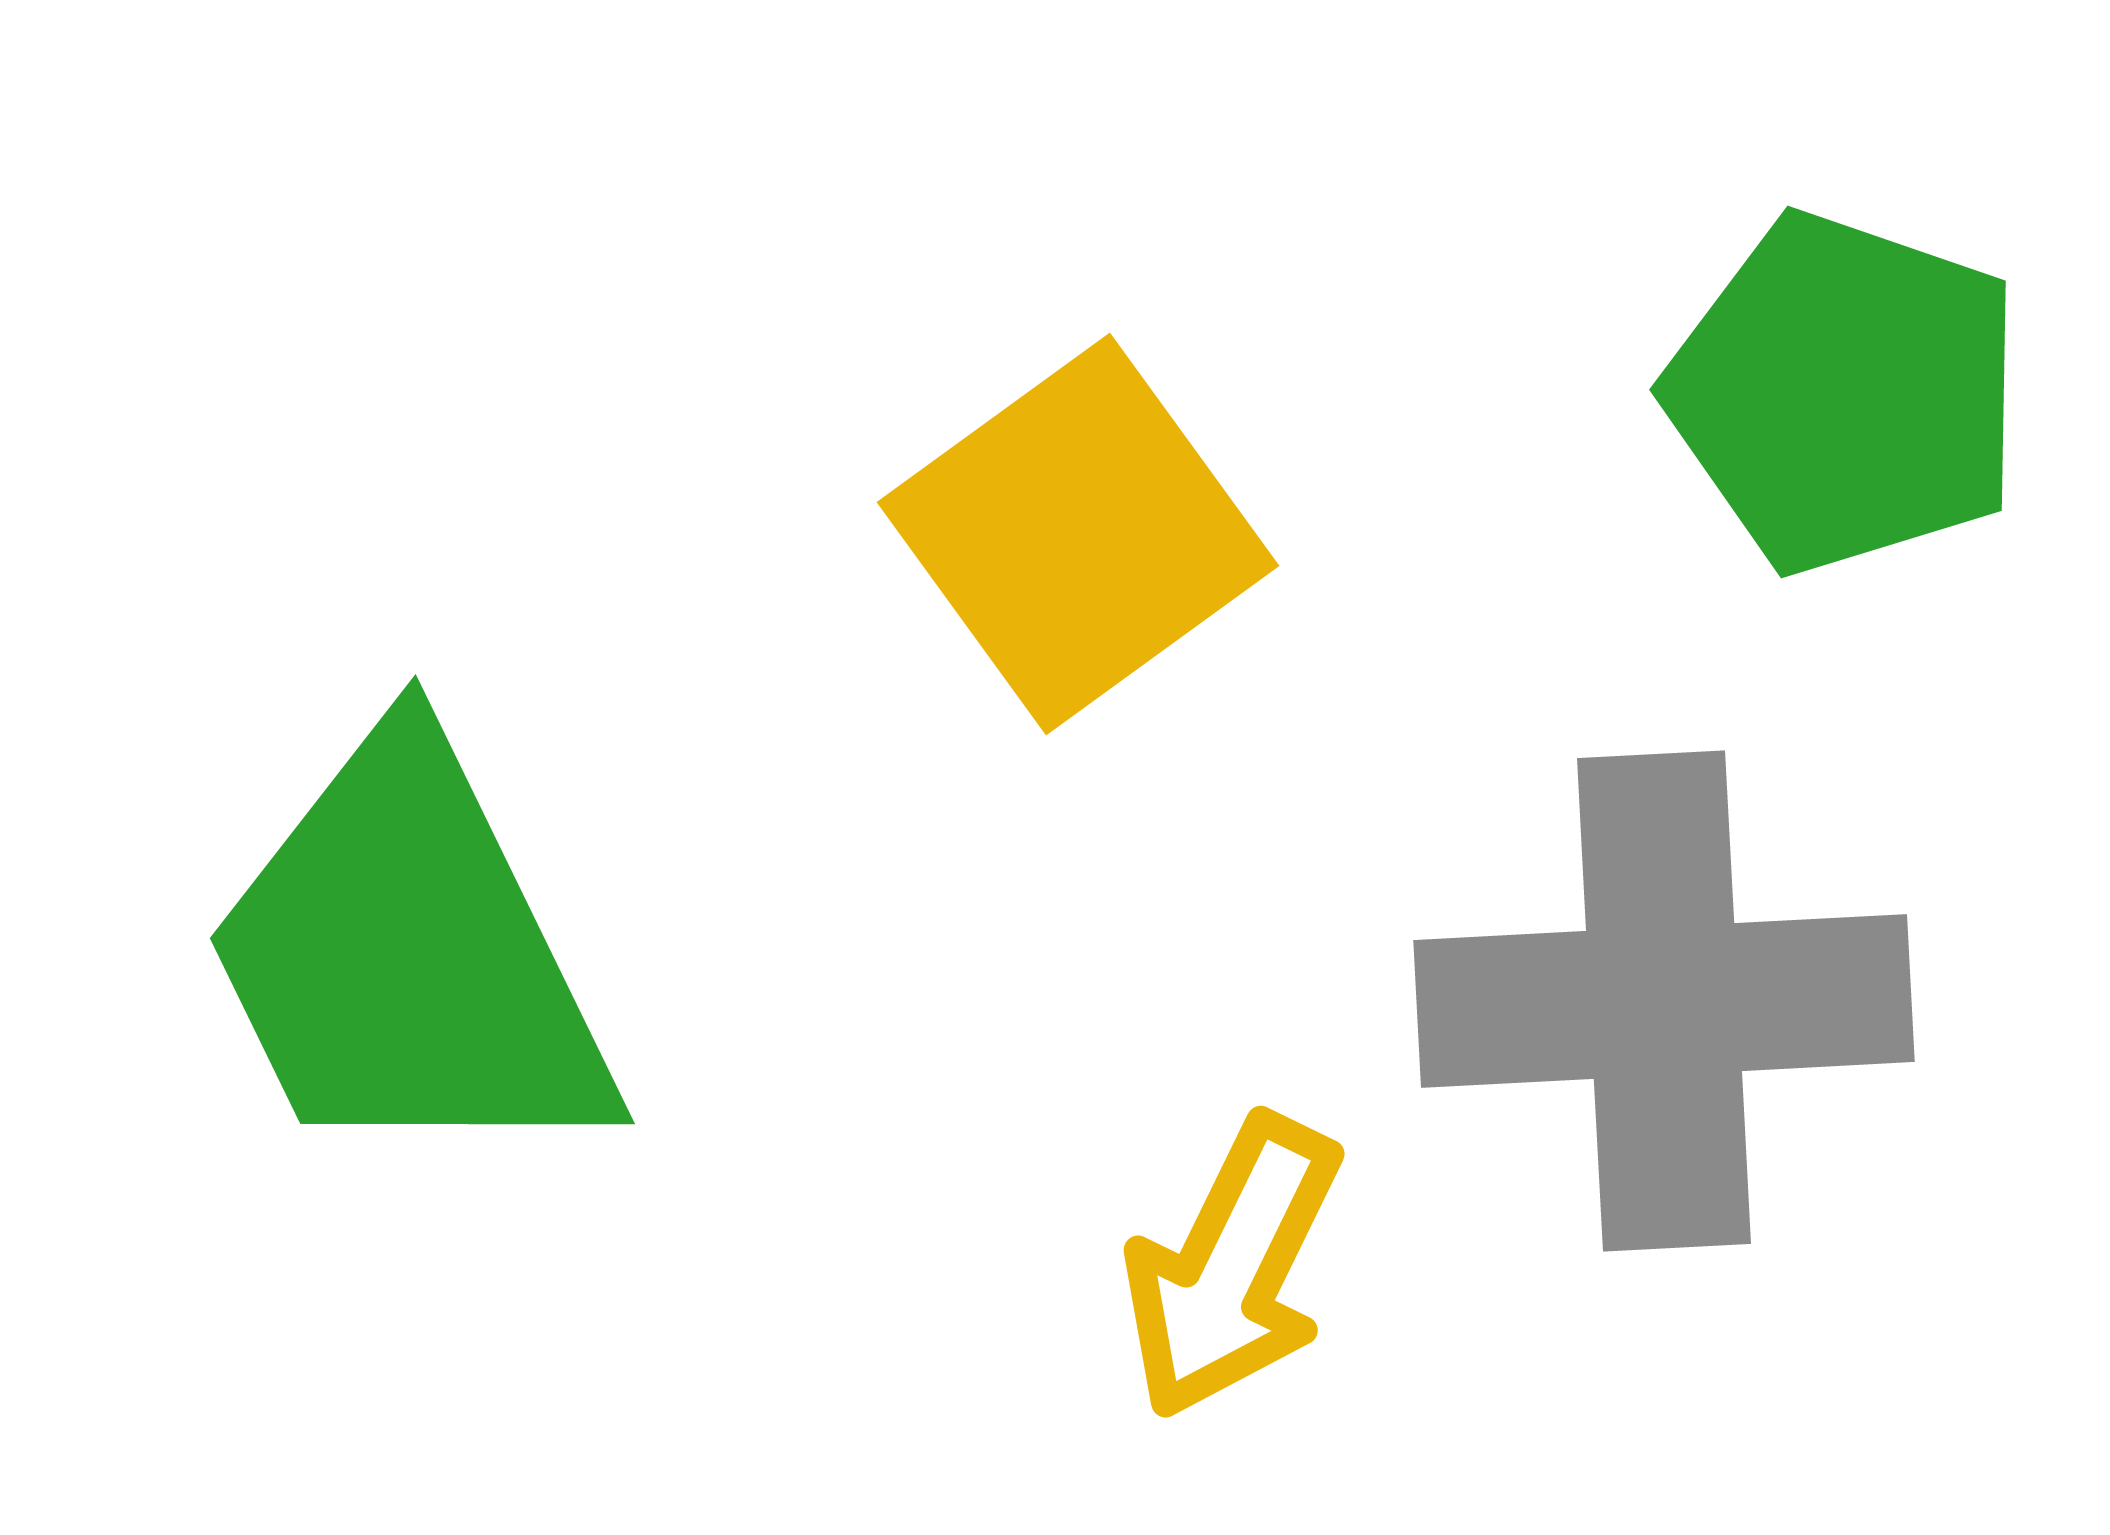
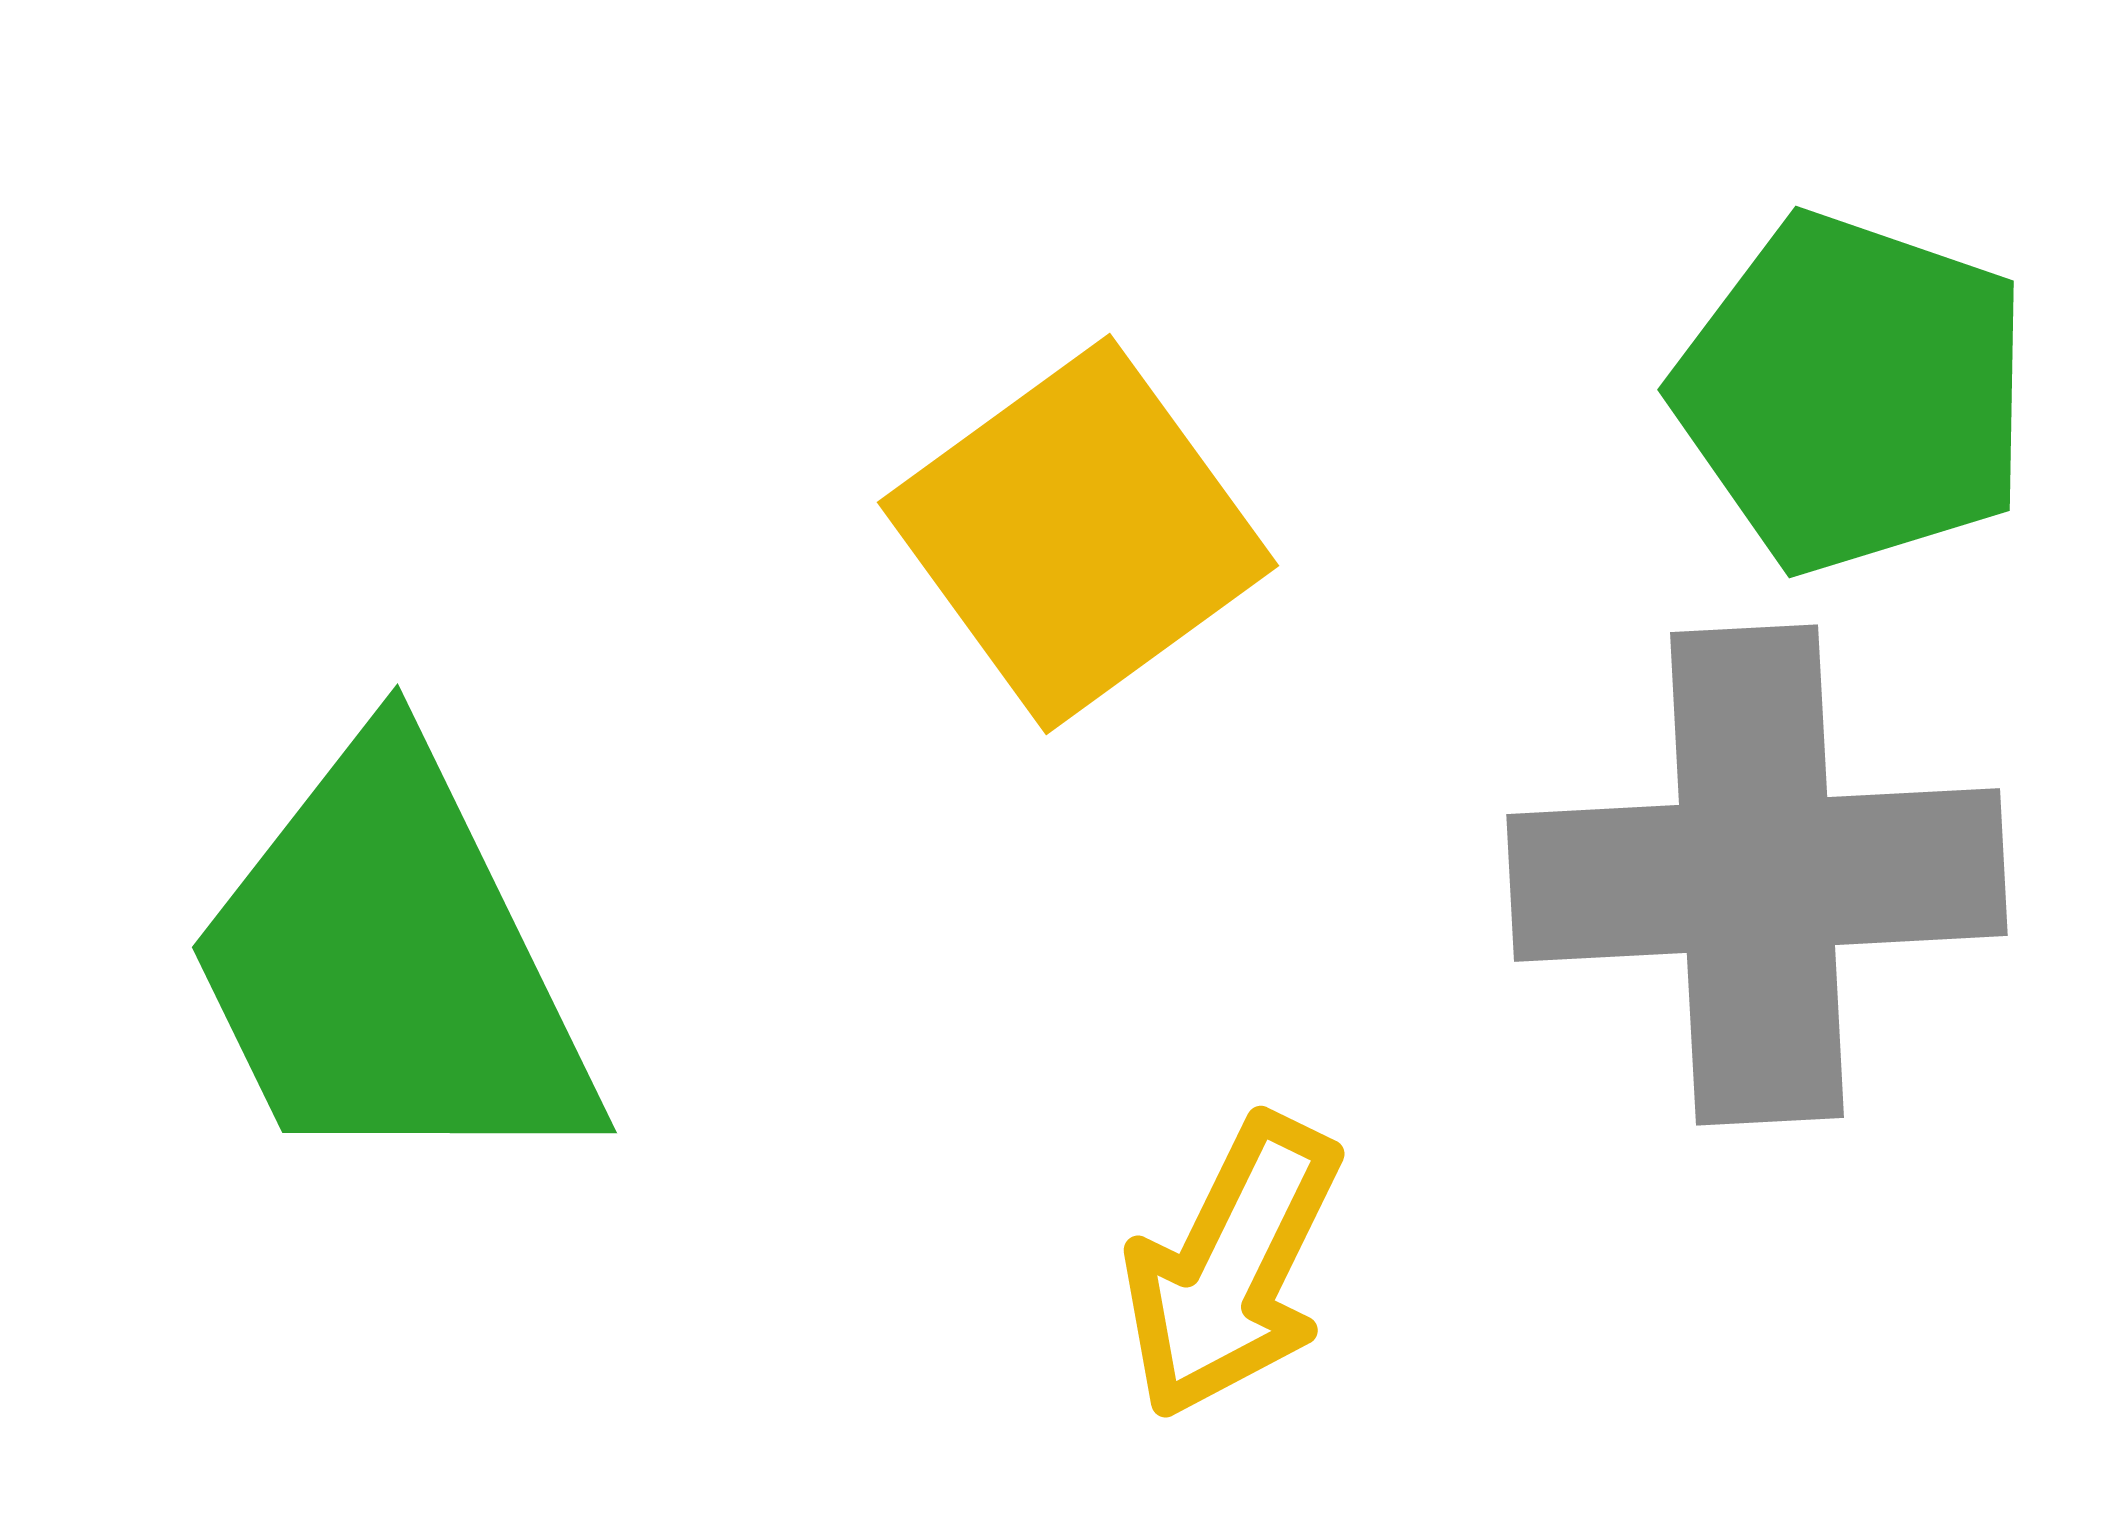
green pentagon: moved 8 px right
green trapezoid: moved 18 px left, 9 px down
gray cross: moved 93 px right, 126 px up
